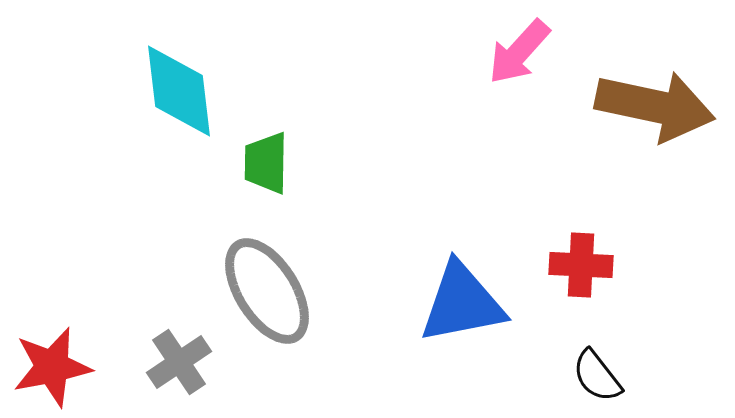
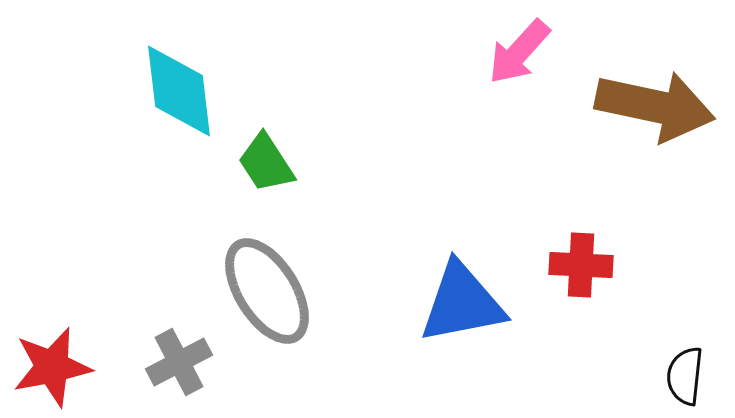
green trapezoid: rotated 34 degrees counterclockwise
gray cross: rotated 6 degrees clockwise
black semicircle: moved 88 px right; rotated 44 degrees clockwise
